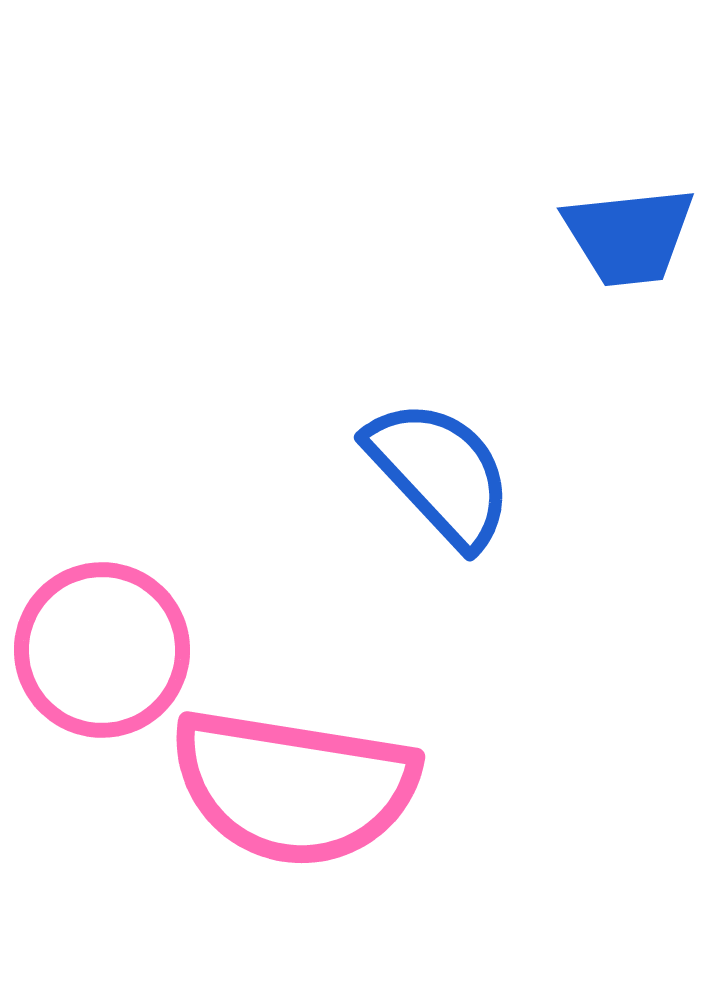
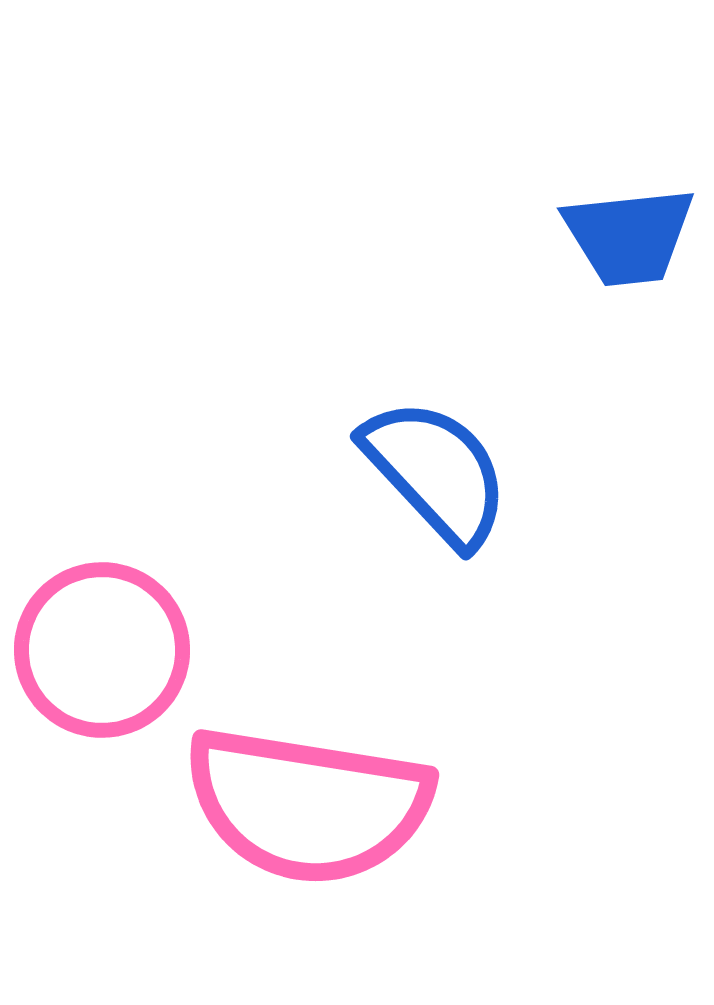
blue semicircle: moved 4 px left, 1 px up
pink semicircle: moved 14 px right, 18 px down
